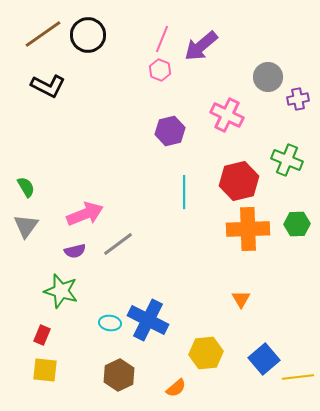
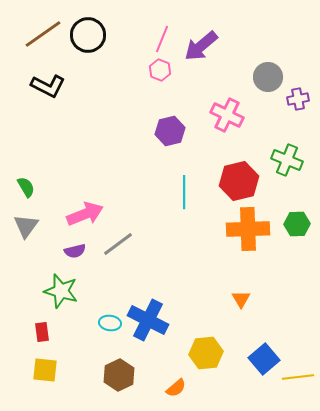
red rectangle: moved 3 px up; rotated 30 degrees counterclockwise
